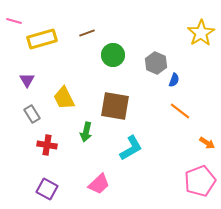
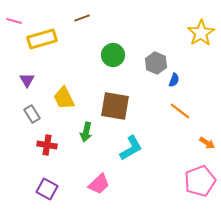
brown line: moved 5 px left, 15 px up
